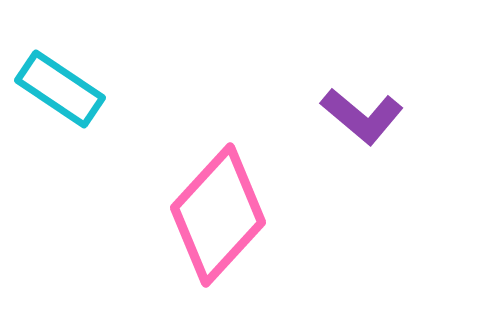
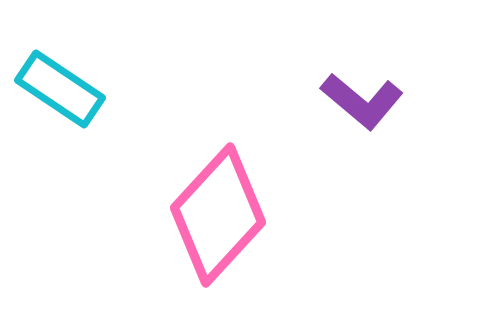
purple L-shape: moved 15 px up
